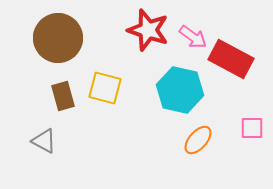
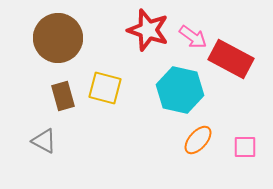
pink square: moved 7 px left, 19 px down
